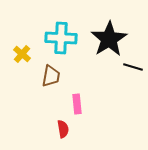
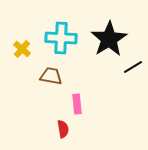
yellow cross: moved 5 px up
black line: rotated 48 degrees counterclockwise
brown trapezoid: rotated 90 degrees counterclockwise
